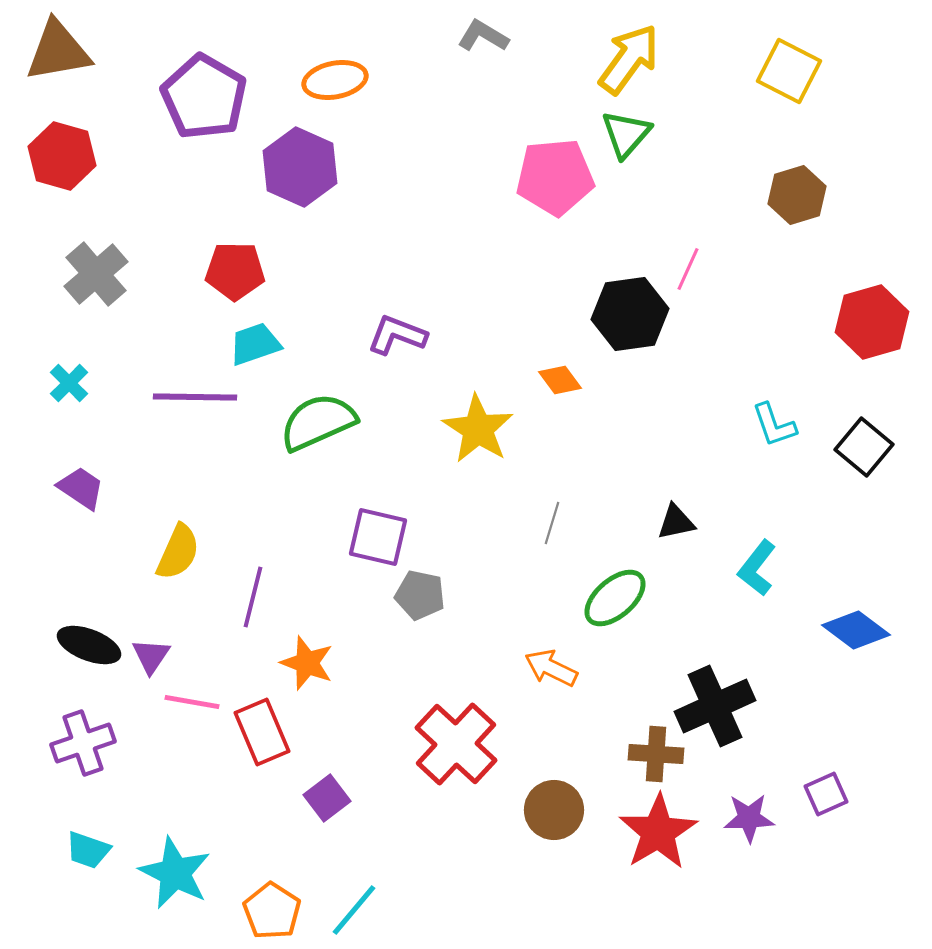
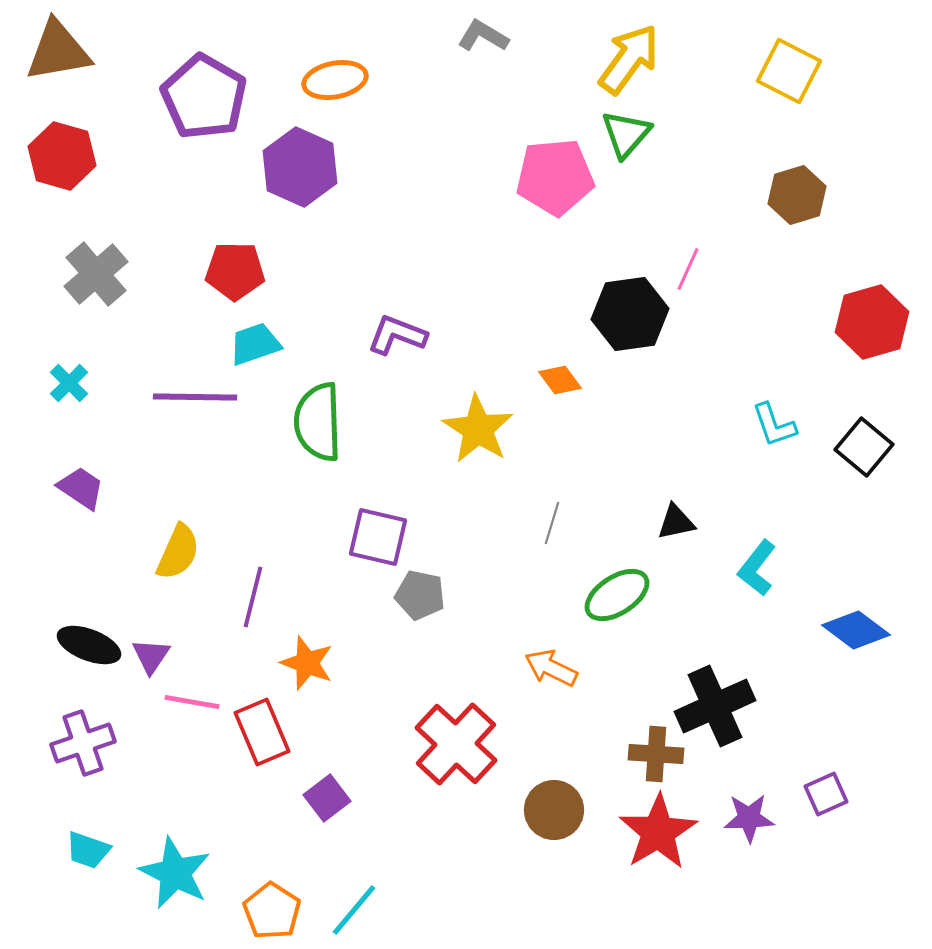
green semicircle at (318, 422): rotated 68 degrees counterclockwise
green ellipse at (615, 598): moved 2 px right, 3 px up; rotated 8 degrees clockwise
